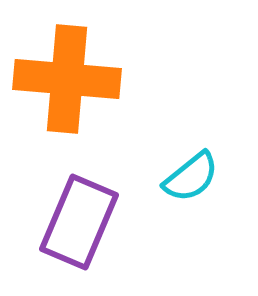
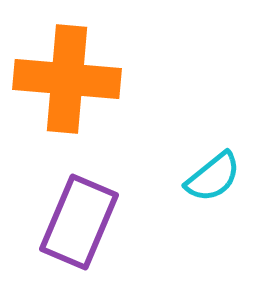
cyan semicircle: moved 22 px right
